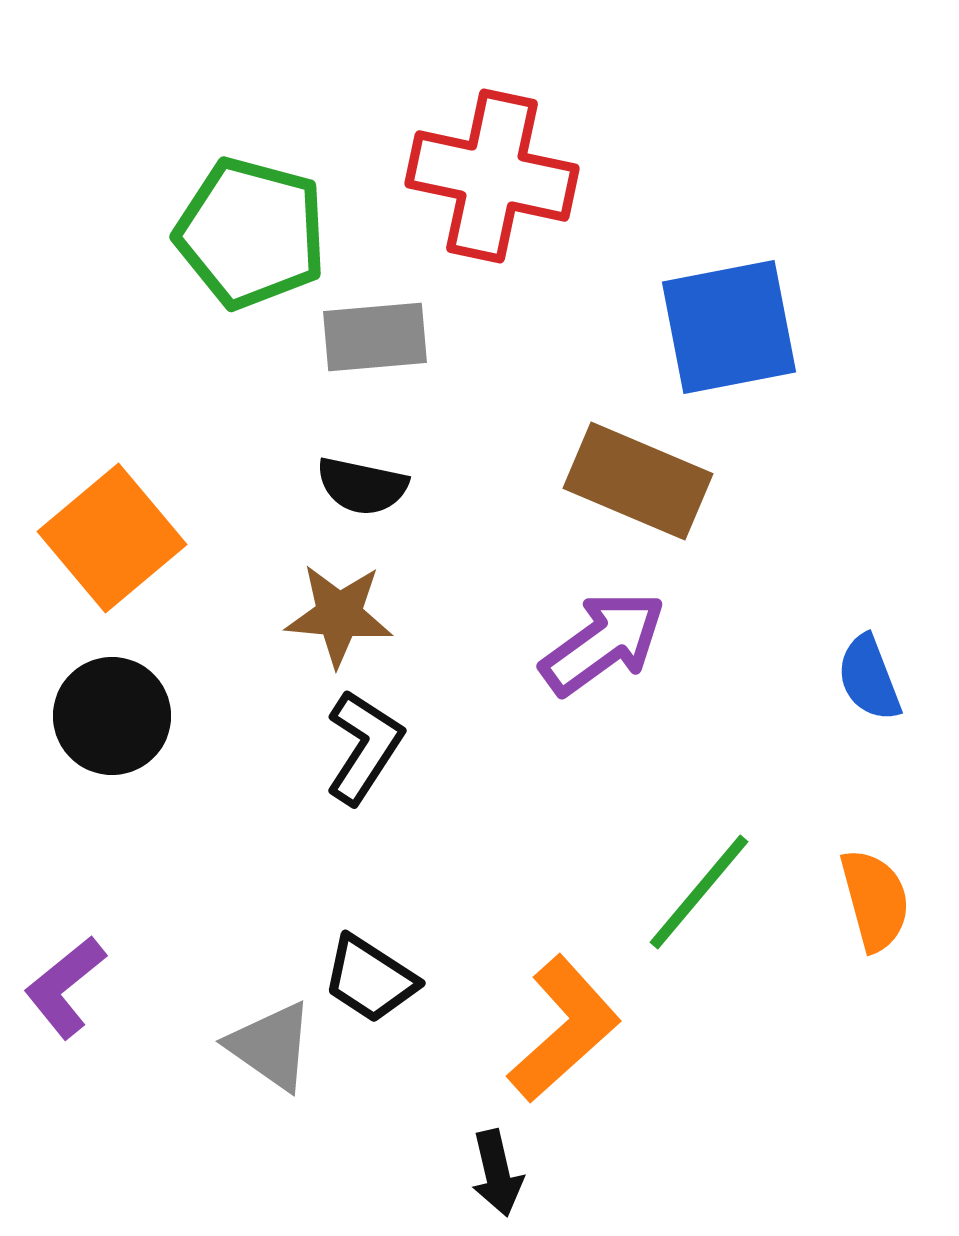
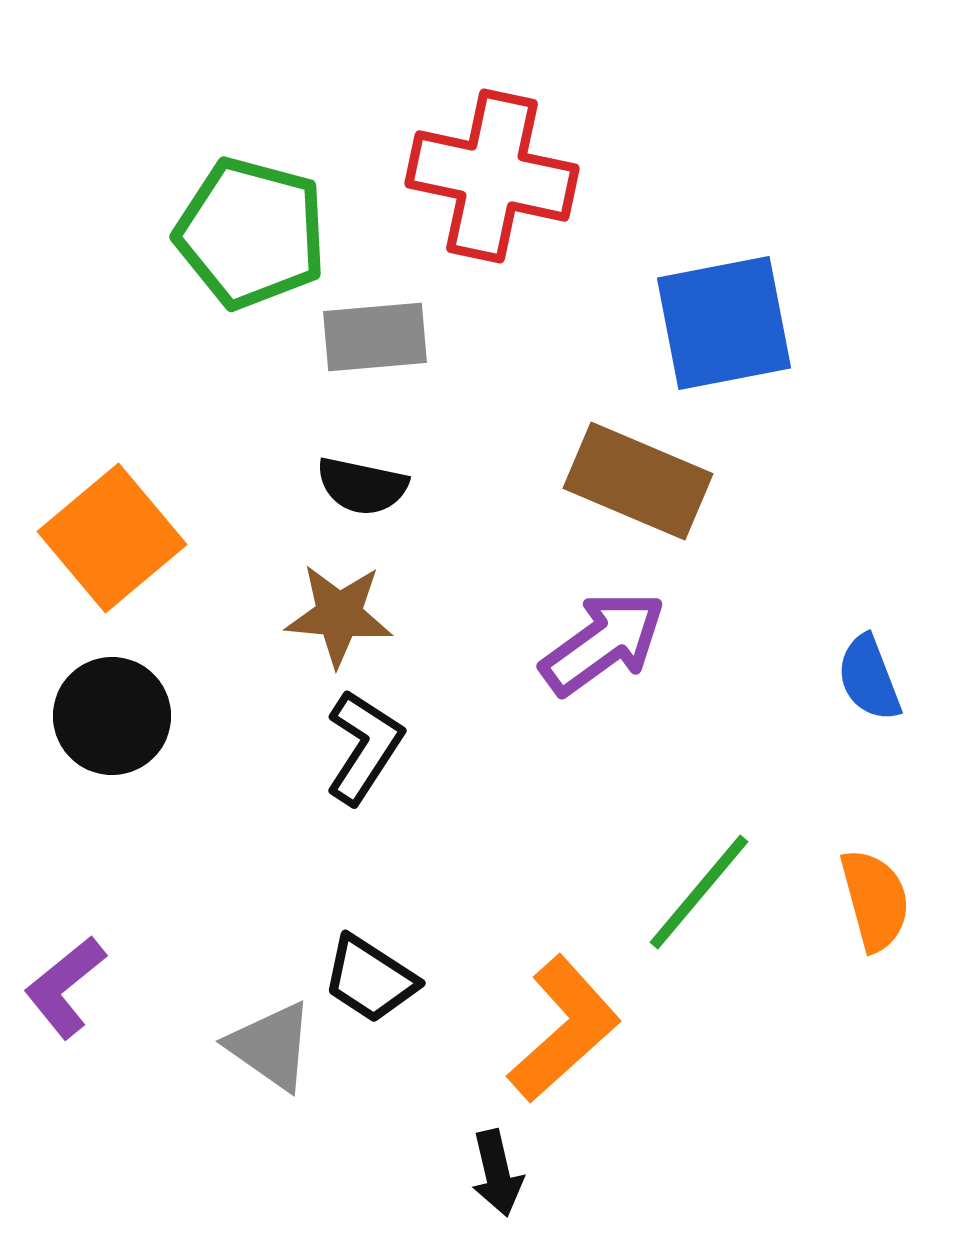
blue square: moved 5 px left, 4 px up
